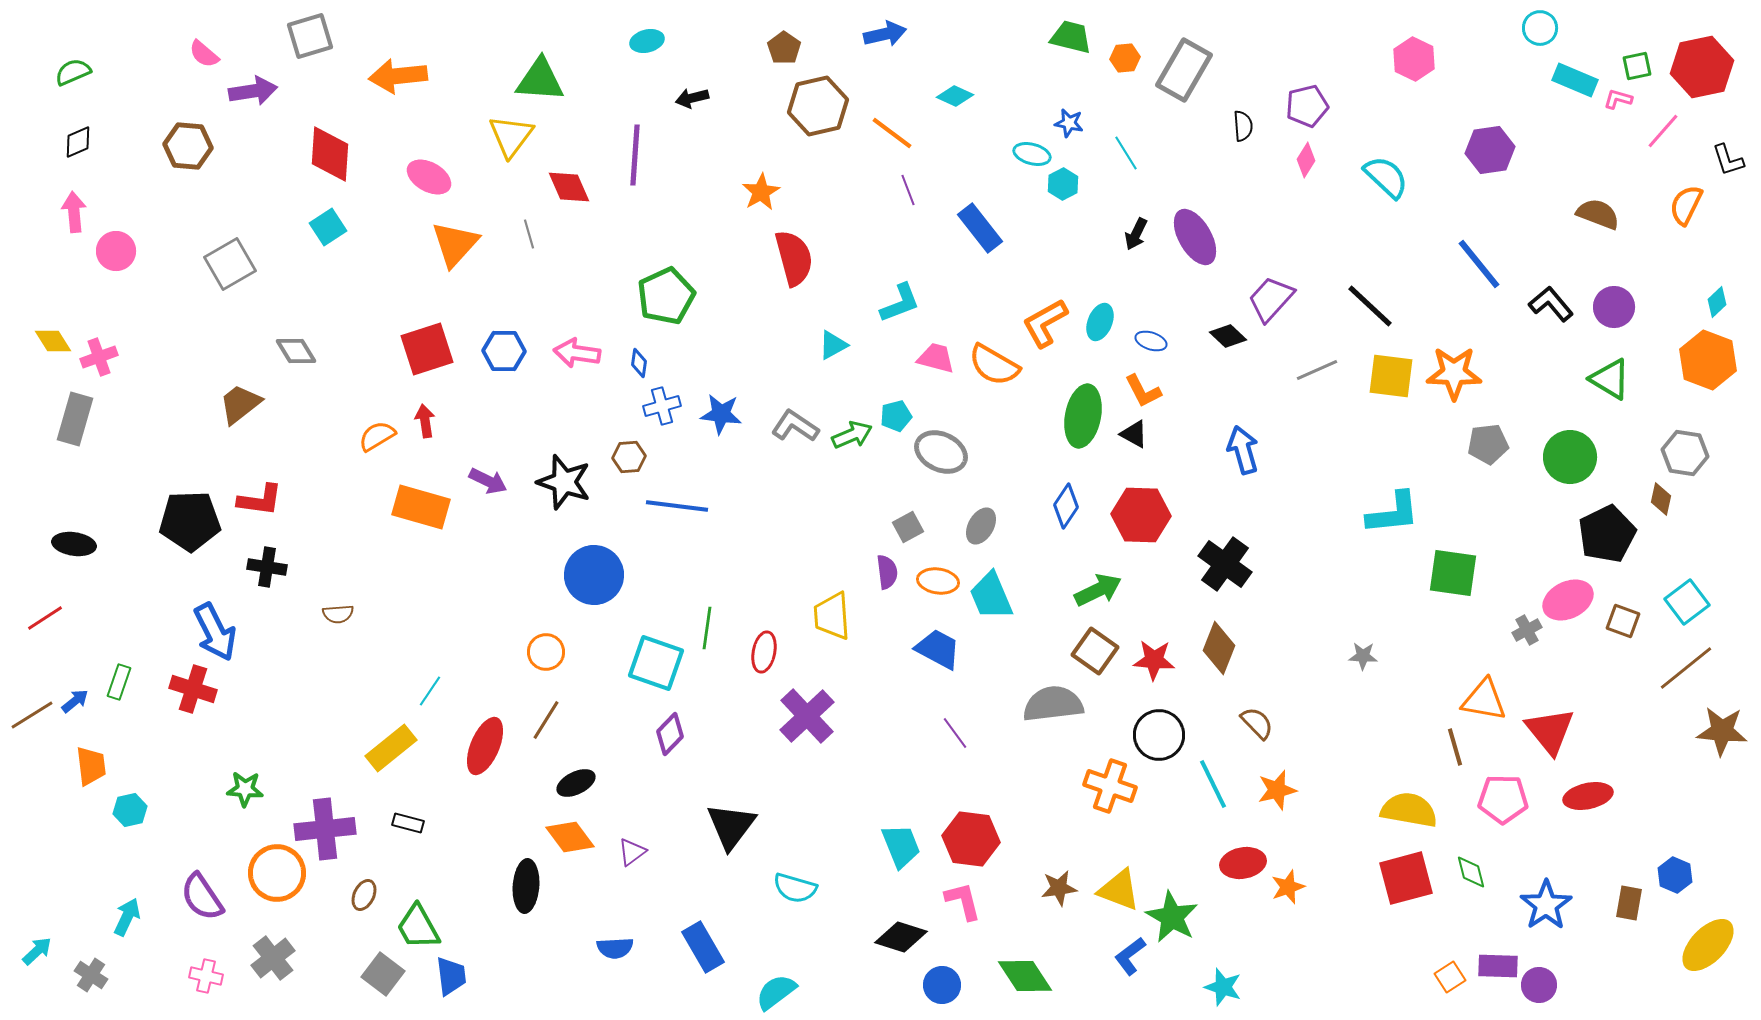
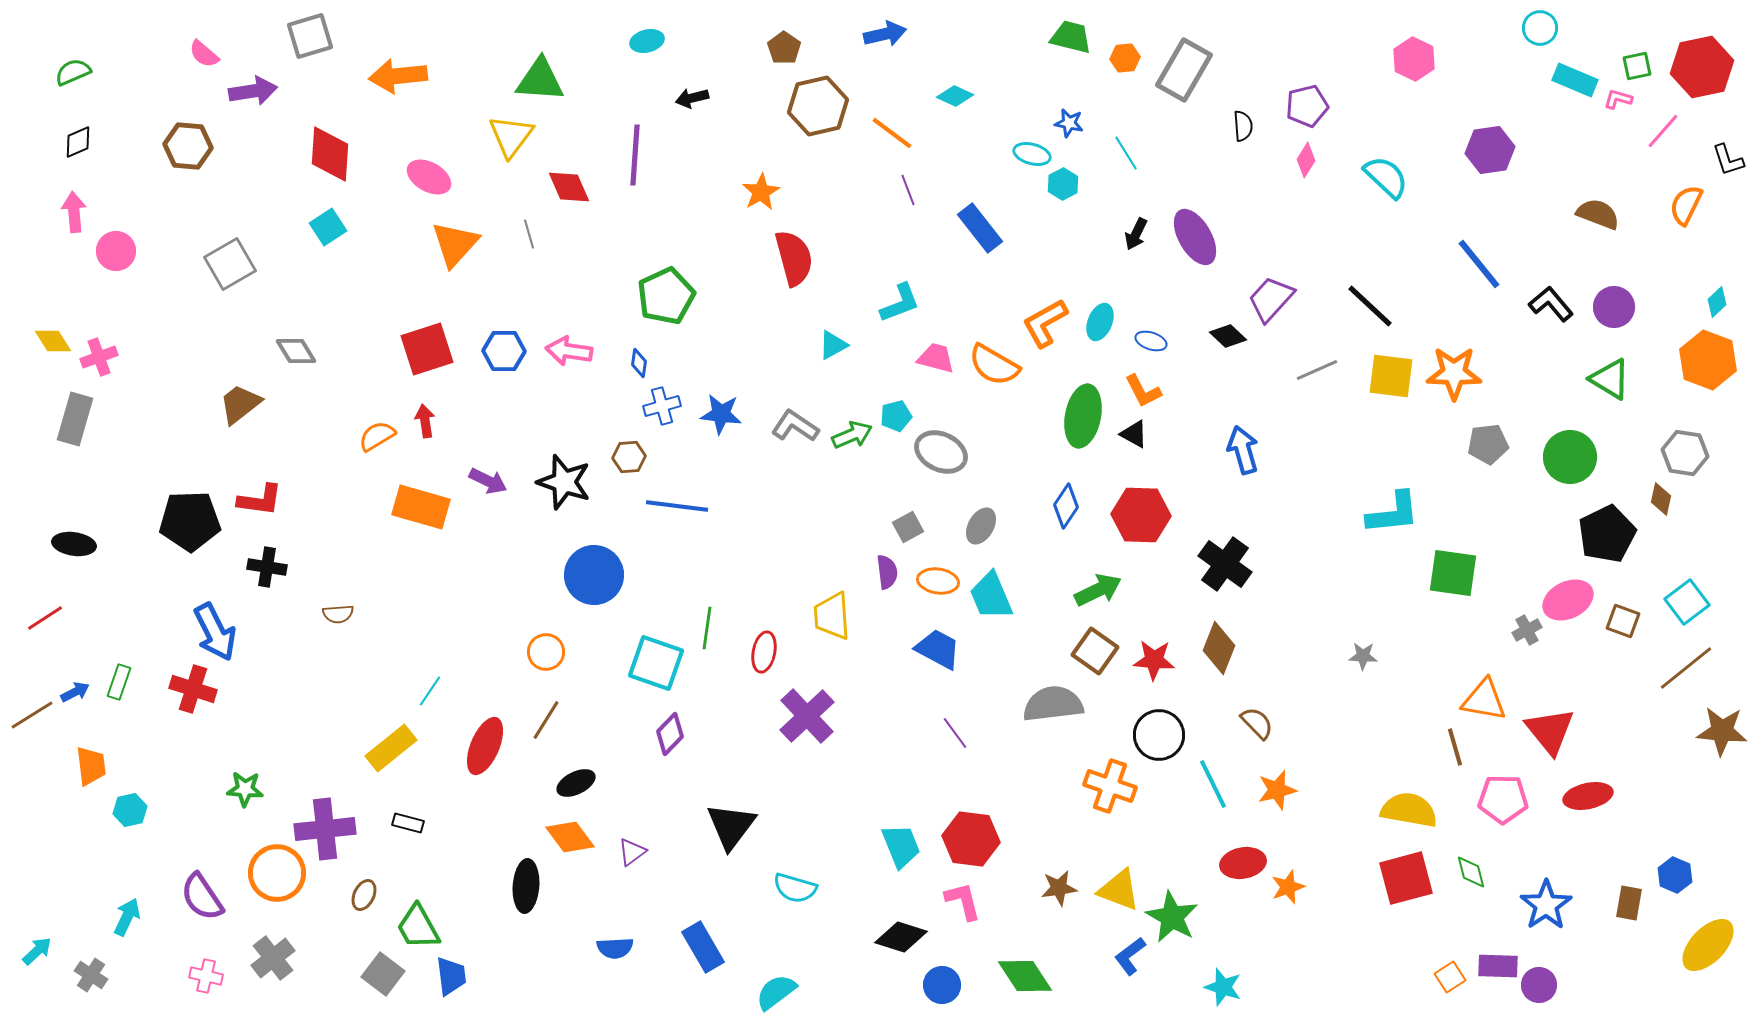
pink arrow at (577, 353): moved 8 px left, 2 px up
blue arrow at (75, 701): moved 9 px up; rotated 12 degrees clockwise
